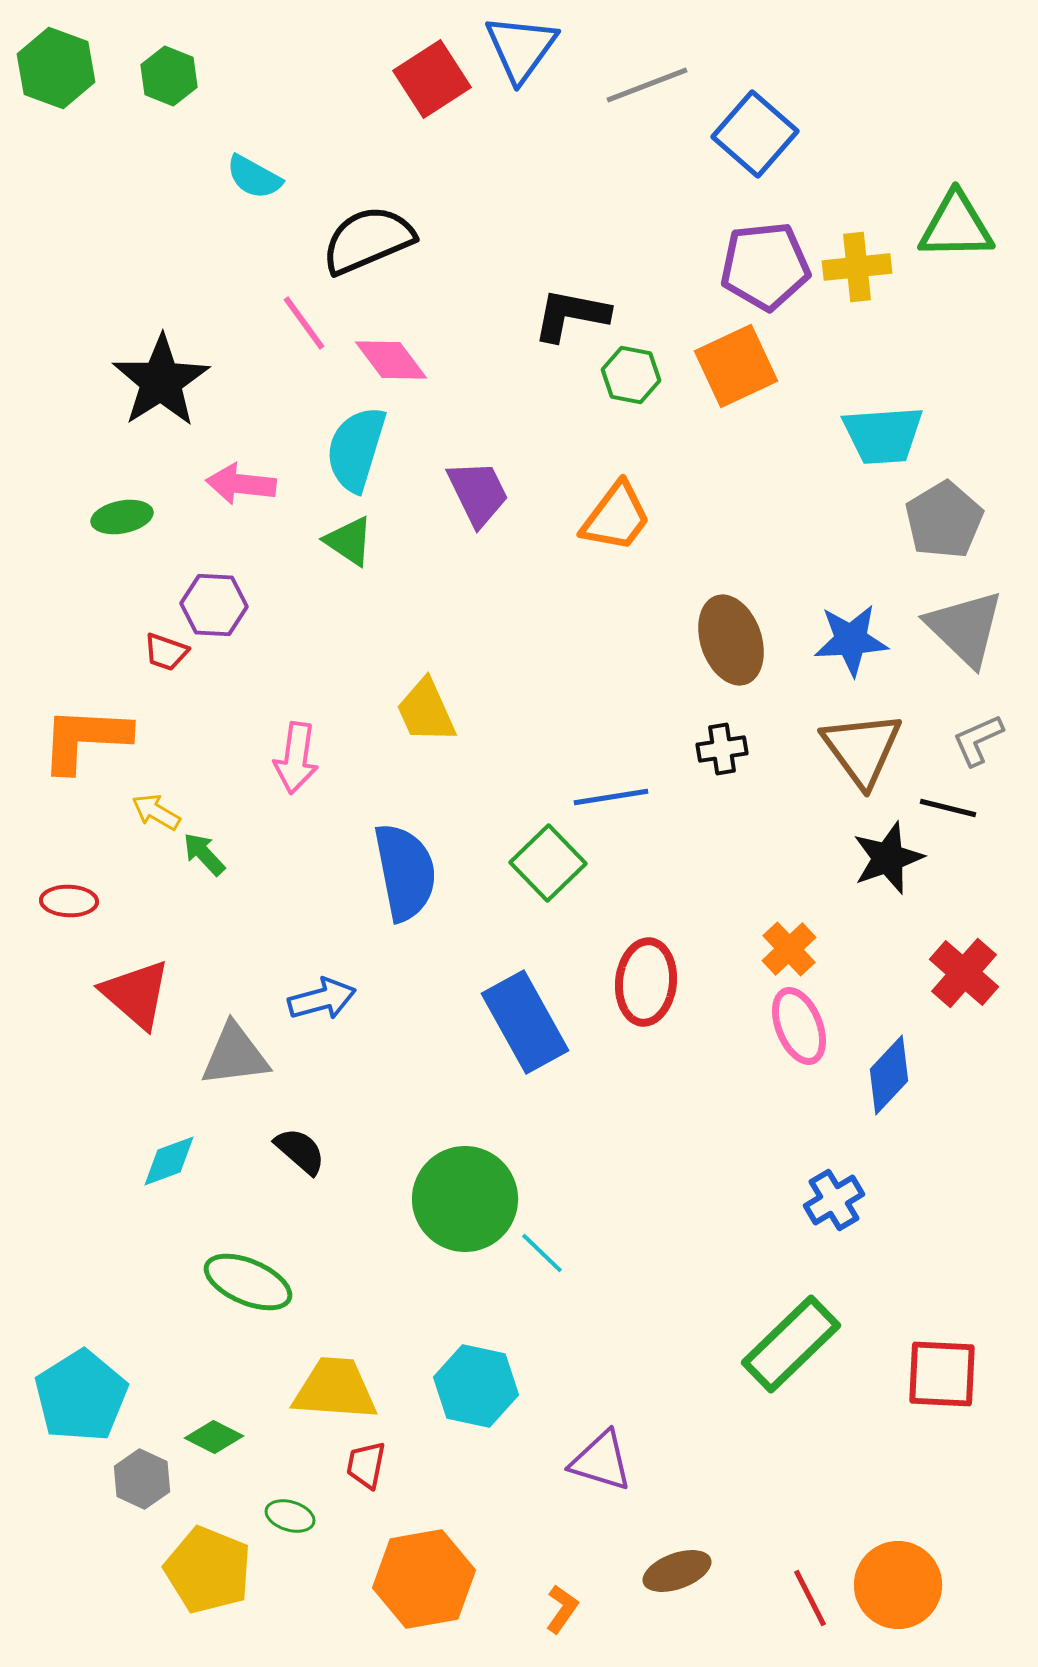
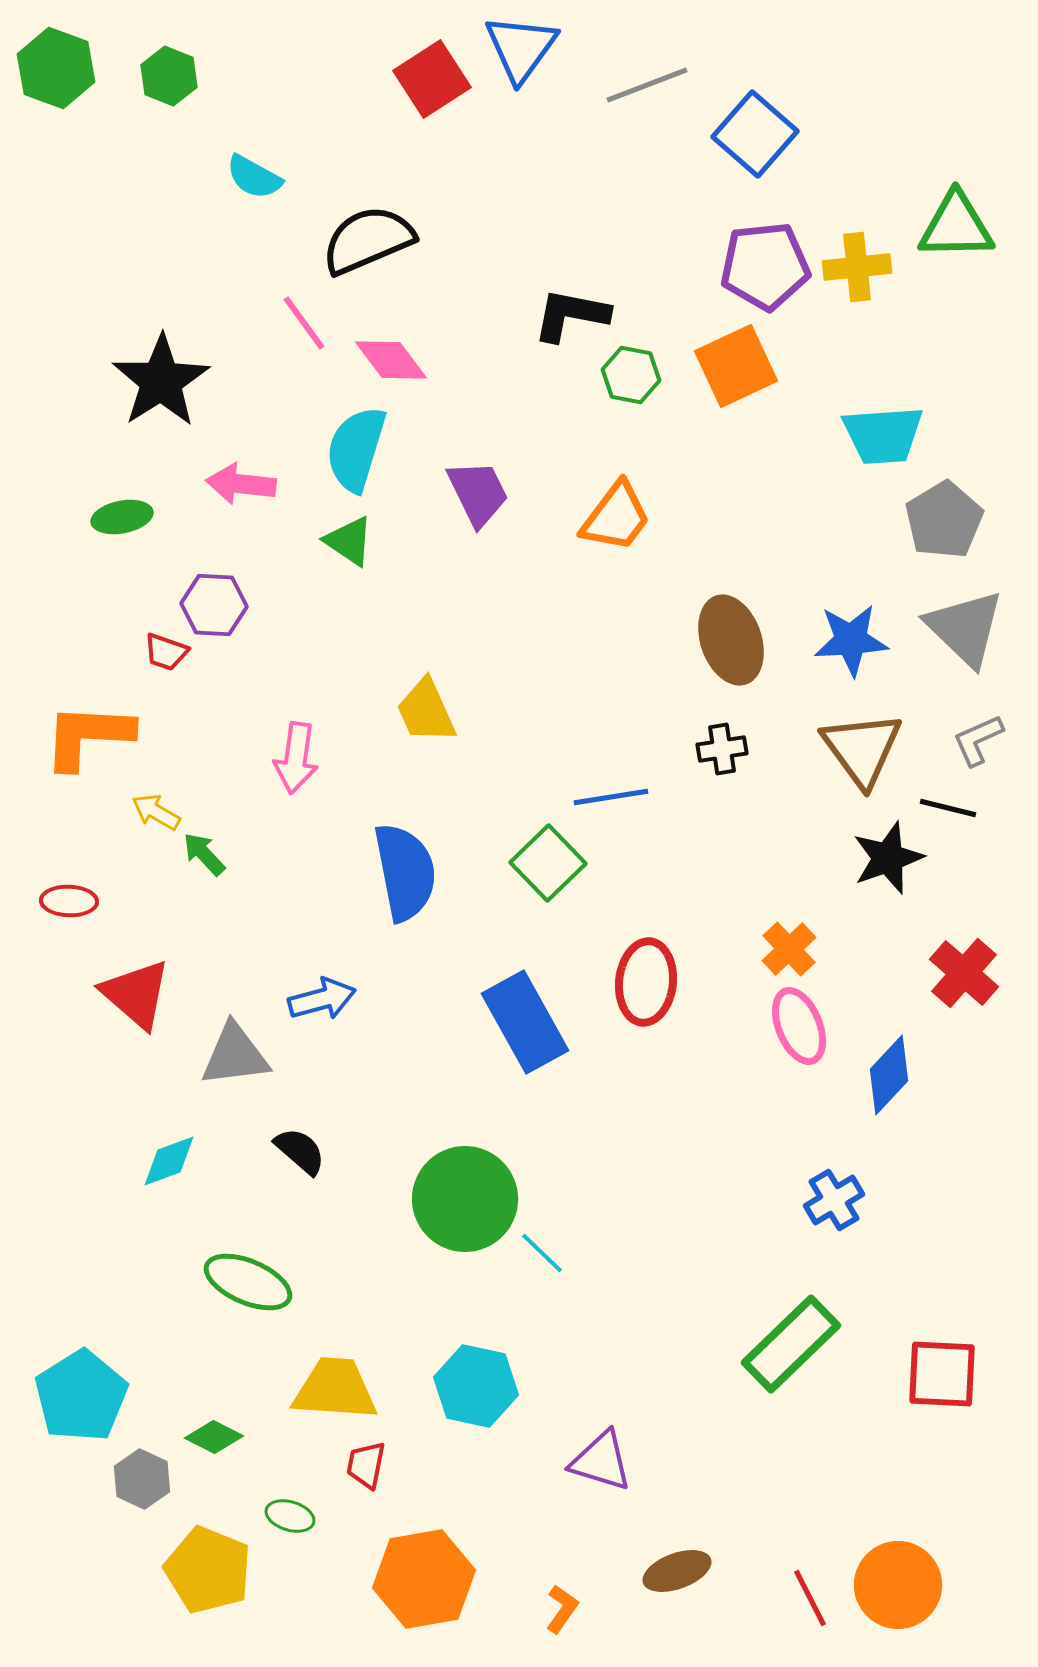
orange L-shape at (85, 739): moved 3 px right, 3 px up
